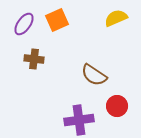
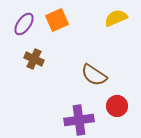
brown cross: rotated 18 degrees clockwise
